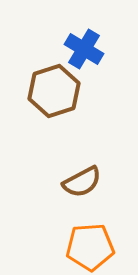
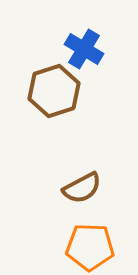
brown semicircle: moved 6 px down
orange pentagon: rotated 6 degrees clockwise
